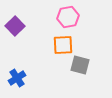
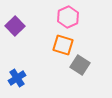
pink hexagon: rotated 15 degrees counterclockwise
orange square: rotated 20 degrees clockwise
gray square: rotated 18 degrees clockwise
